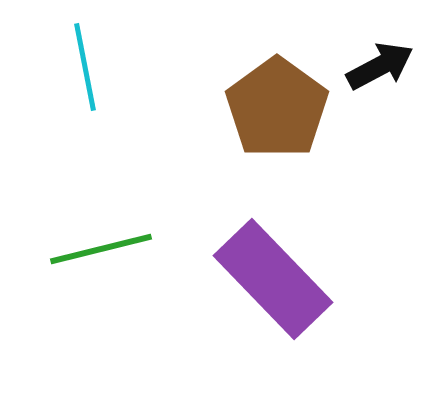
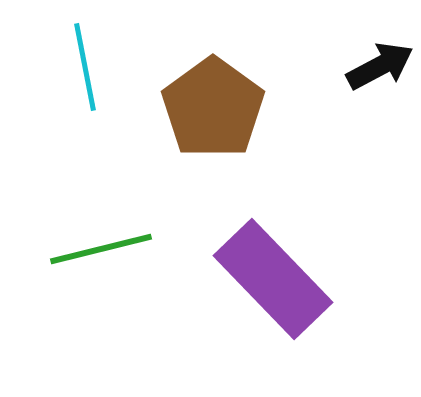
brown pentagon: moved 64 px left
